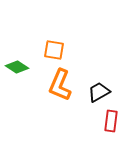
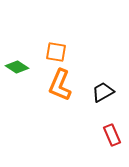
orange square: moved 2 px right, 2 px down
black trapezoid: moved 4 px right
red rectangle: moved 1 px right, 14 px down; rotated 30 degrees counterclockwise
